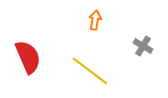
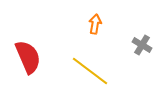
orange arrow: moved 4 px down
gray cross: moved 1 px left, 1 px up
